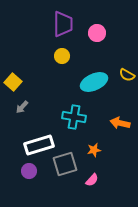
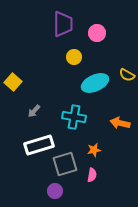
yellow circle: moved 12 px right, 1 px down
cyan ellipse: moved 1 px right, 1 px down
gray arrow: moved 12 px right, 4 px down
purple circle: moved 26 px right, 20 px down
pink semicircle: moved 5 px up; rotated 32 degrees counterclockwise
